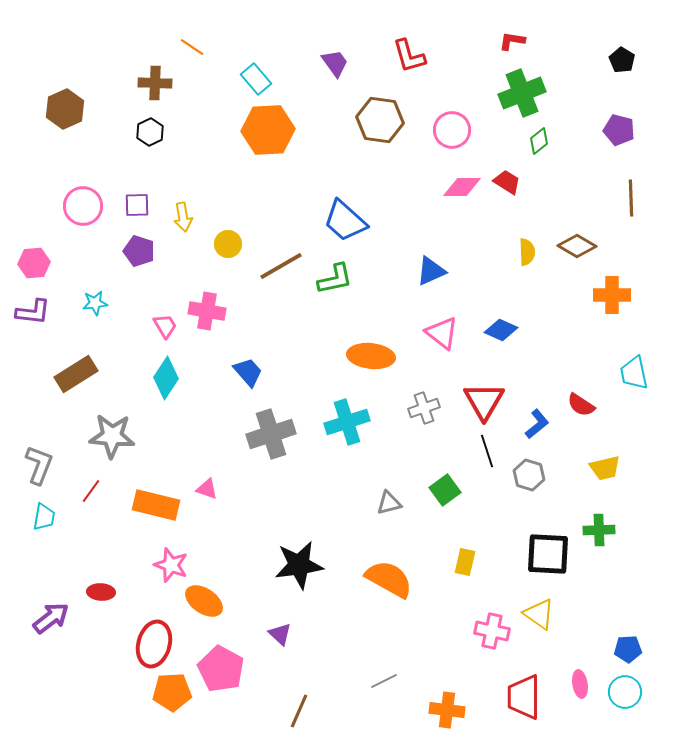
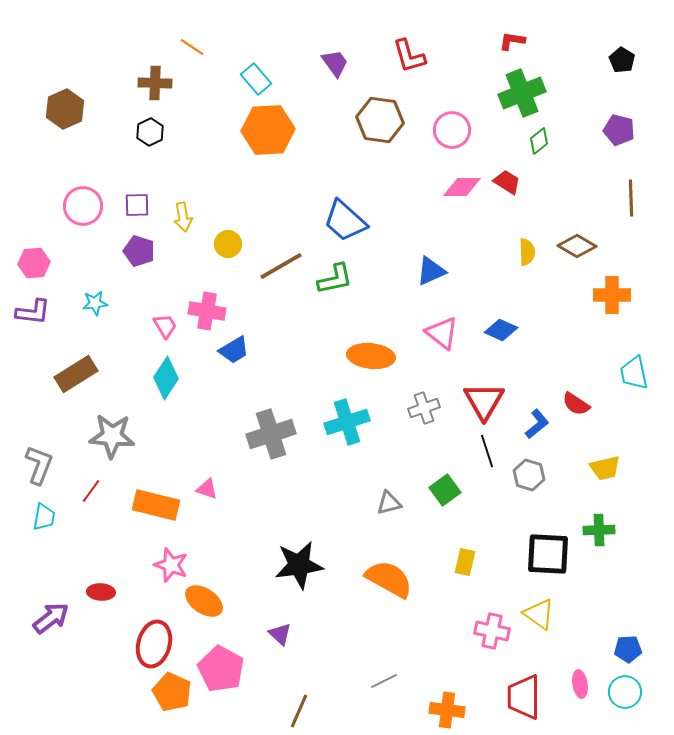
blue trapezoid at (248, 372): moved 14 px left, 22 px up; rotated 100 degrees clockwise
red semicircle at (581, 405): moved 5 px left, 1 px up
orange pentagon at (172, 692): rotated 27 degrees clockwise
